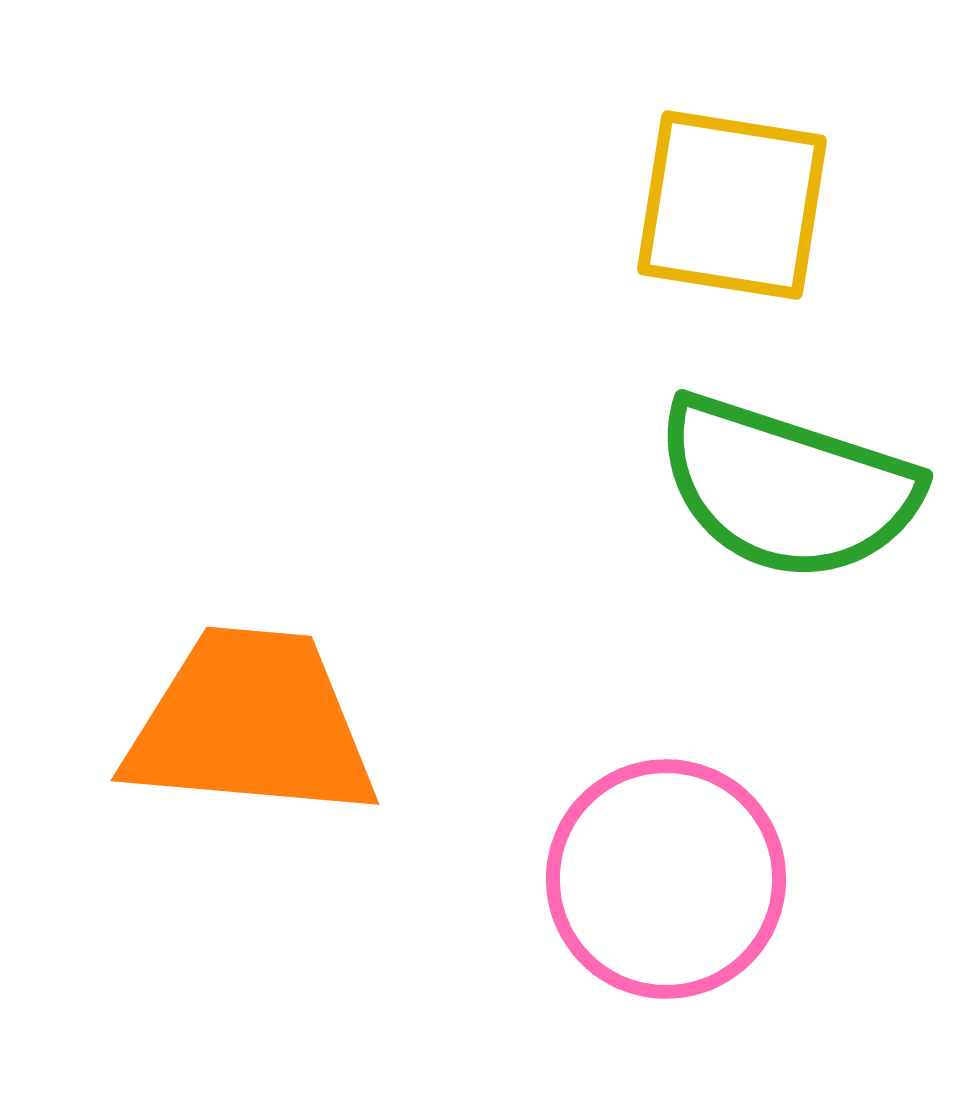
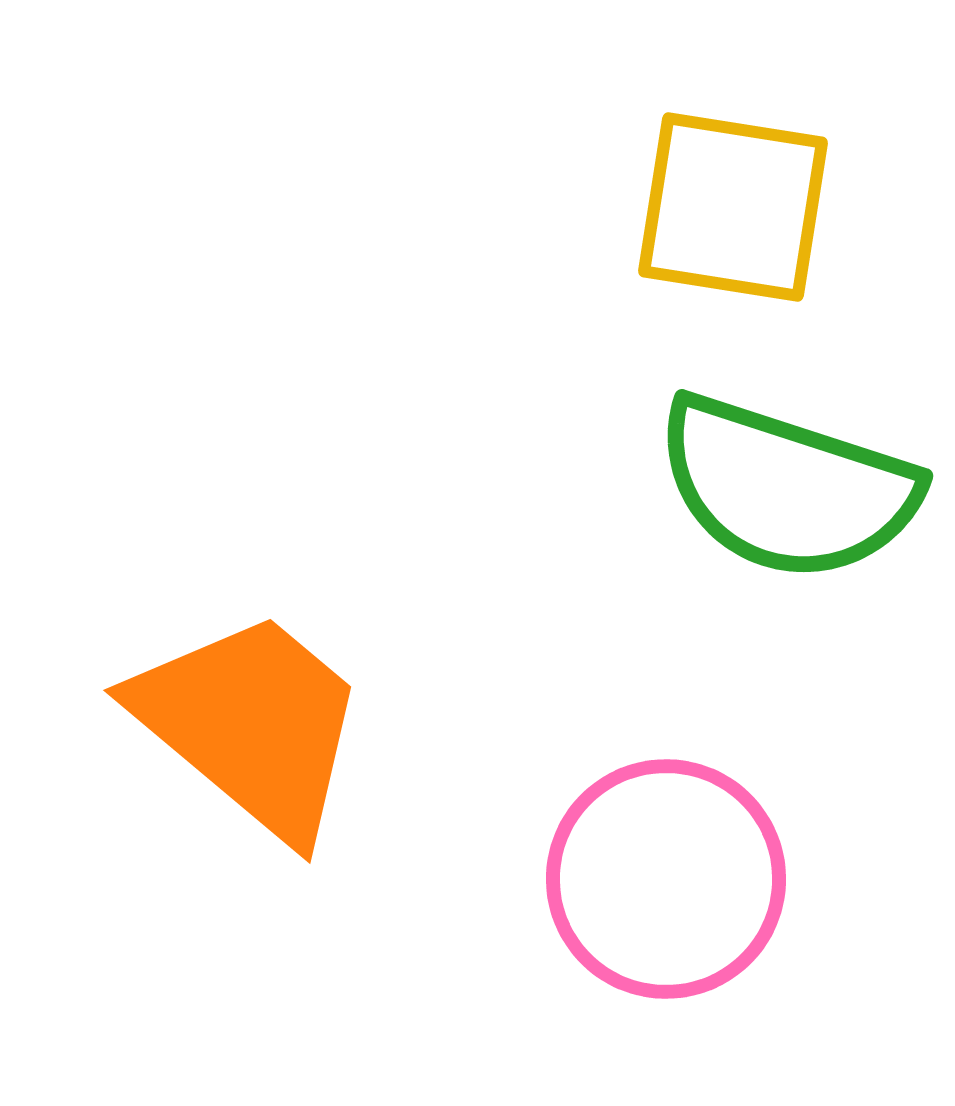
yellow square: moved 1 px right, 2 px down
orange trapezoid: rotated 35 degrees clockwise
